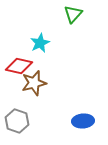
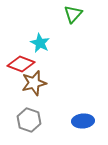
cyan star: rotated 18 degrees counterclockwise
red diamond: moved 2 px right, 2 px up; rotated 8 degrees clockwise
gray hexagon: moved 12 px right, 1 px up
